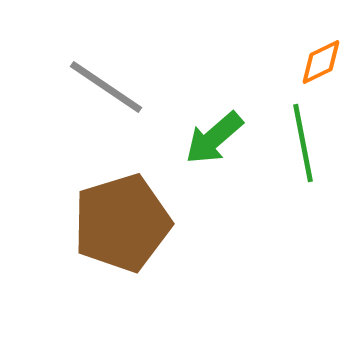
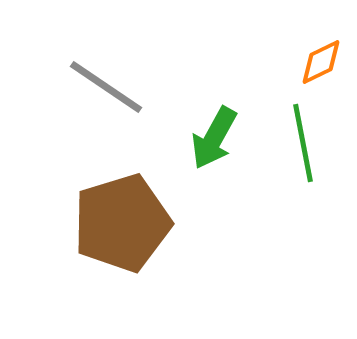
green arrow: rotated 20 degrees counterclockwise
